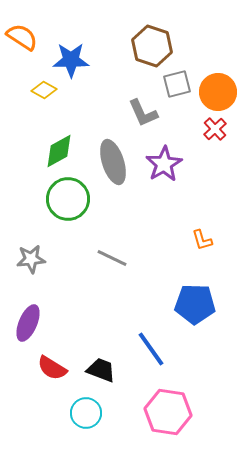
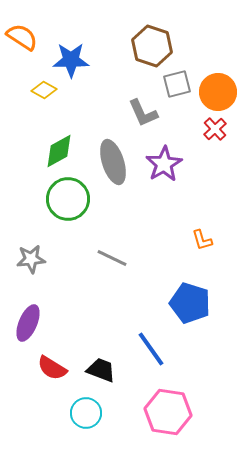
blue pentagon: moved 5 px left, 1 px up; rotated 15 degrees clockwise
